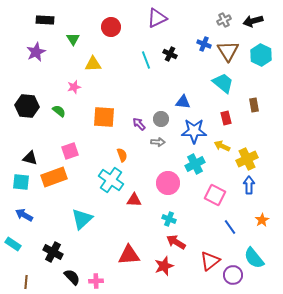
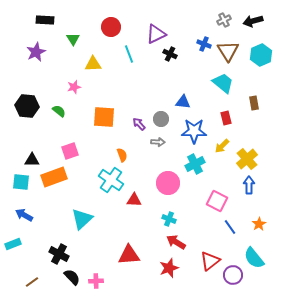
purple triangle at (157, 18): moved 1 px left, 16 px down
cyan hexagon at (261, 55): rotated 10 degrees clockwise
cyan line at (146, 60): moved 17 px left, 6 px up
brown rectangle at (254, 105): moved 2 px up
yellow arrow at (222, 146): rotated 70 degrees counterclockwise
black triangle at (30, 158): moved 2 px right, 2 px down; rotated 14 degrees counterclockwise
yellow cross at (247, 159): rotated 15 degrees counterclockwise
pink square at (215, 195): moved 2 px right, 6 px down
orange star at (262, 220): moved 3 px left, 4 px down
cyan rectangle at (13, 244): rotated 56 degrees counterclockwise
black cross at (53, 252): moved 6 px right, 2 px down
red star at (164, 266): moved 5 px right, 2 px down
brown line at (26, 282): moved 6 px right; rotated 48 degrees clockwise
